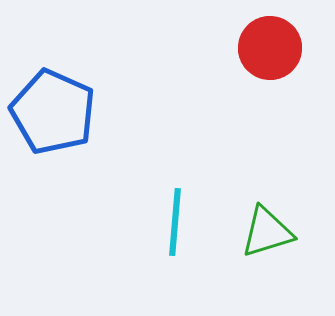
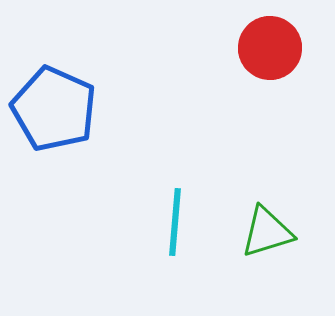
blue pentagon: moved 1 px right, 3 px up
